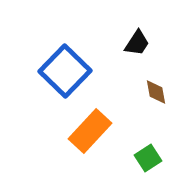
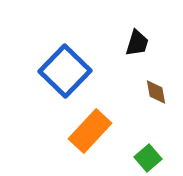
black trapezoid: rotated 16 degrees counterclockwise
green square: rotated 8 degrees counterclockwise
